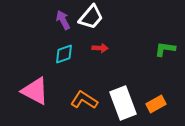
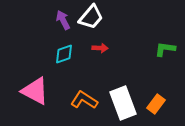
orange rectangle: rotated 24 degrees counterclockwise
